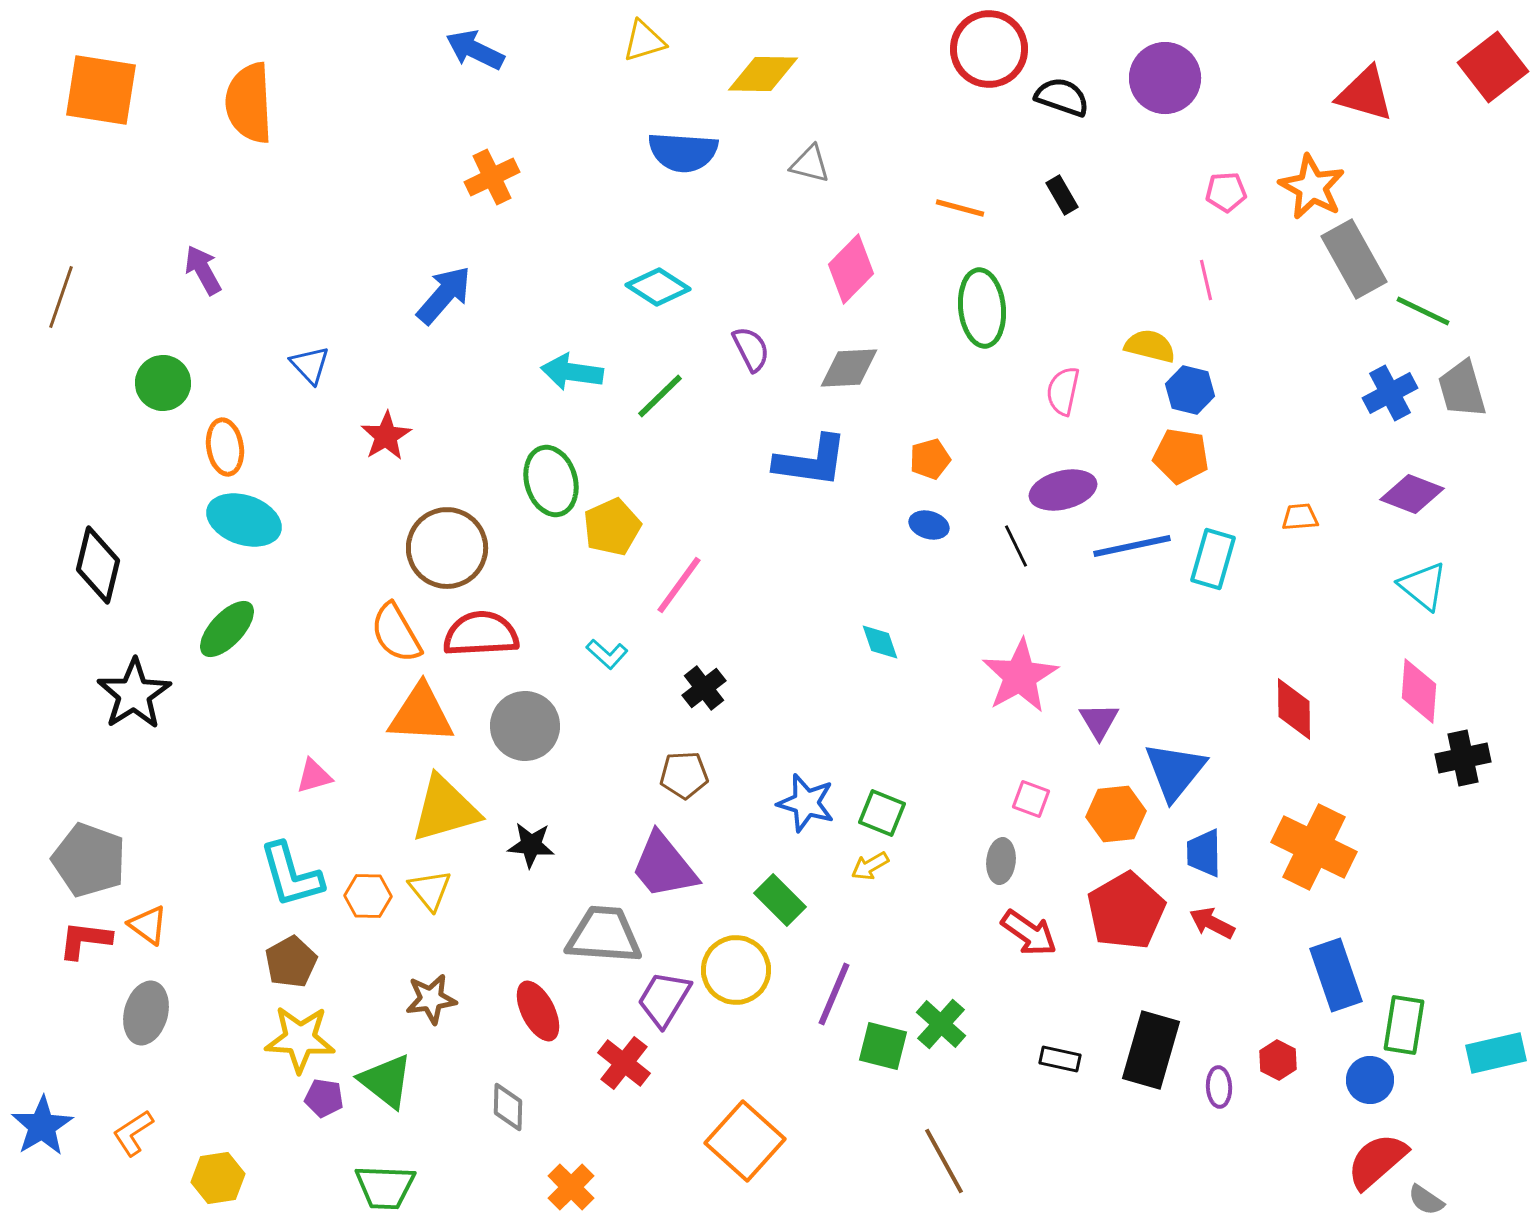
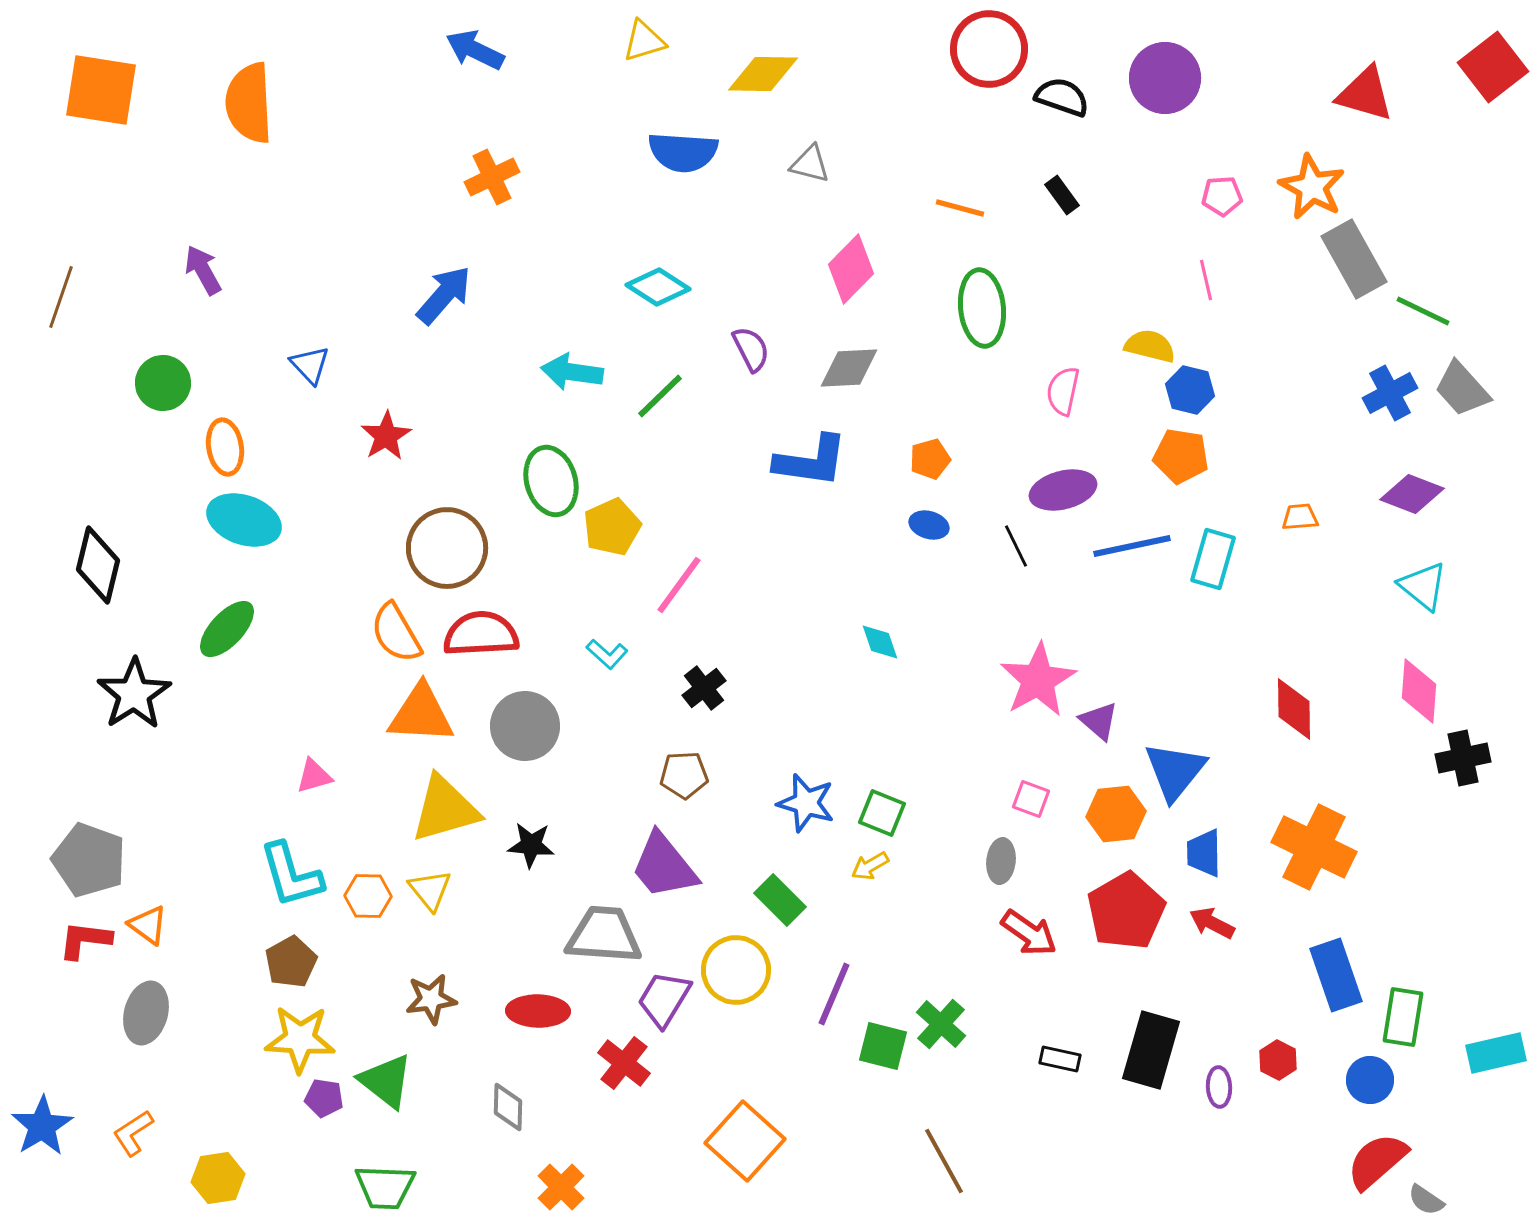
pink pentagon at (1226, 192): moved 4 px left, 4 px down
black rectangle at (1062, 195): rotated 6 degrees counterclockwise
gray trapezoid at (1462, 389): rotated 26 degrees counterclockwise
pink star at (1020, 676): moved 18 px right, 4 px down
purple triangle at (1099, 721): rotated 18 degrees counterclockwise
red ellipse at (538, 1011): rotated 62 degrees counterclockwise
green rectangle at (1404, 1025): moved 1 px left, 8 px up
orange cross at (571, 1187): moved 10 px left
